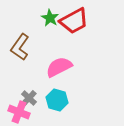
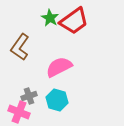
red trapezoid: rotated 8 degrees counterclockwise
gray cross: moved 2 px up; rotated 28 degrees clockwise
